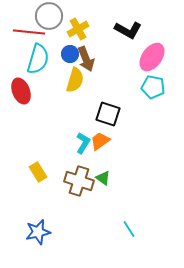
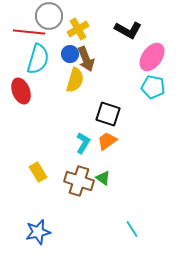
orange trapezoid: moved 7 px right
cyan line: moved 3 px right
